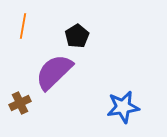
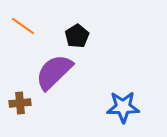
orange line: rotated 65 degrees counterclockwise
brown cross: rotated 20 degrees clockwise
blue star: rotated 8 degrees clockwise
